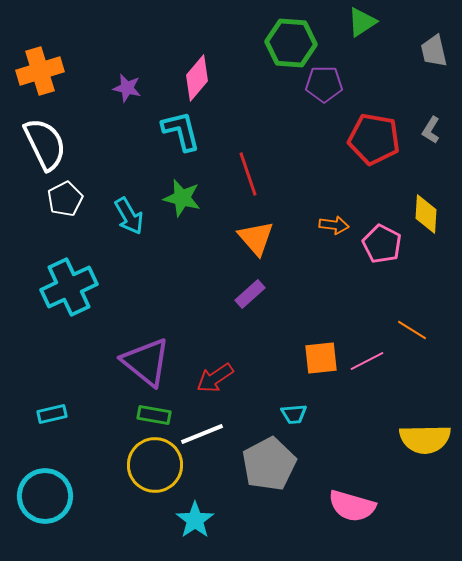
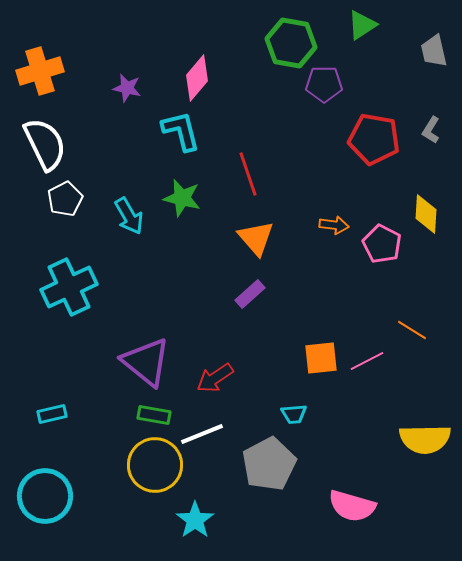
green triangle: moved 3 px down
green hexagon: rotated 6 degrees clockwise
